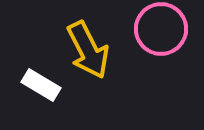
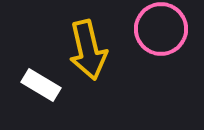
yellow arrow: rotated 14 degrees clockwise
